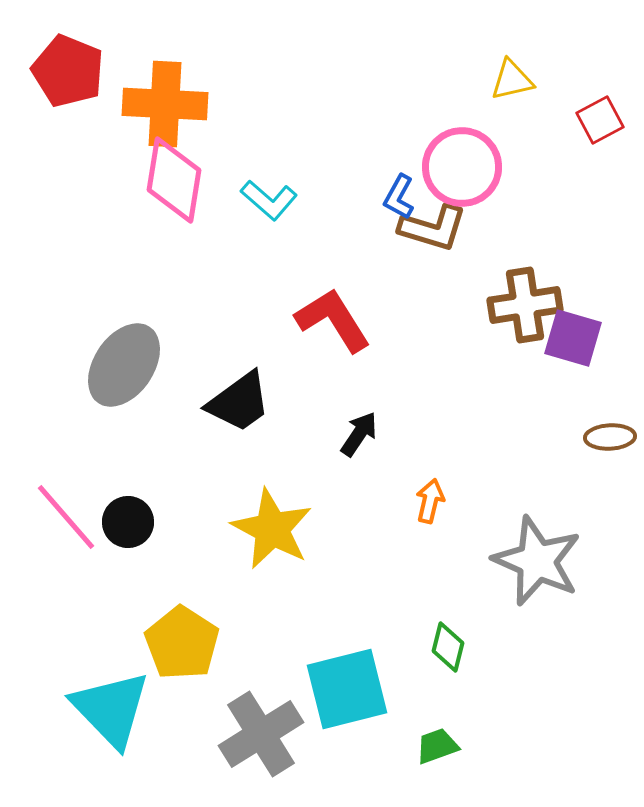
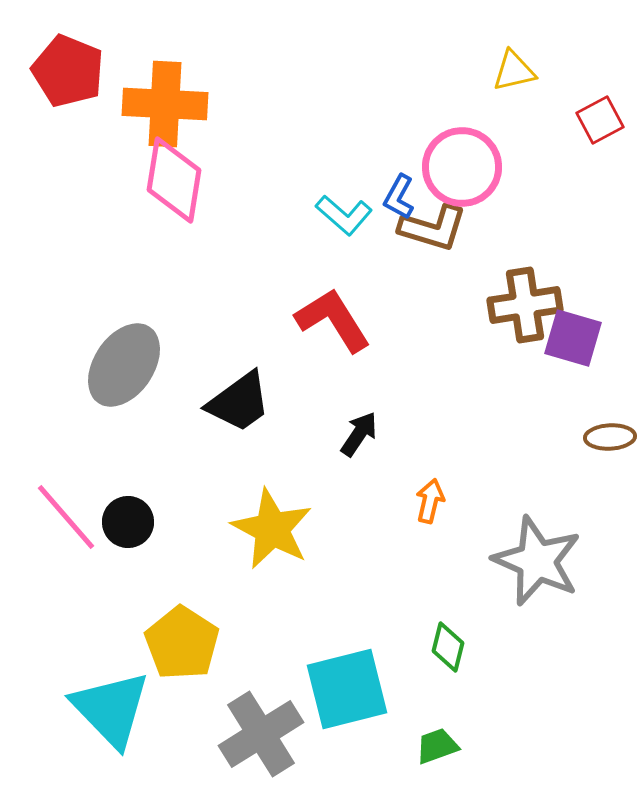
yellow triangle: moved 2 px right, 9 px up
cyan L-shape: moved 75 px right, 15 px down
